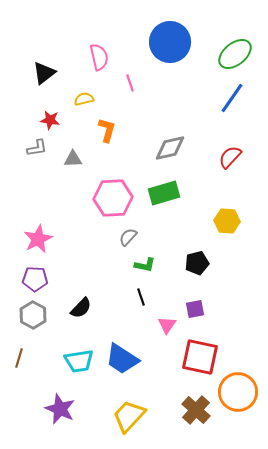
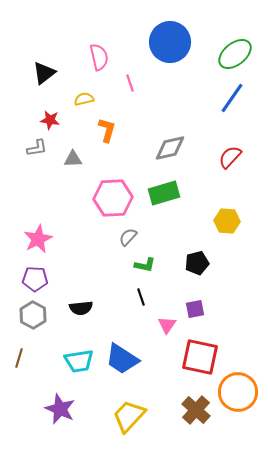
black semicircle: rotated 40 degrees clockwise
